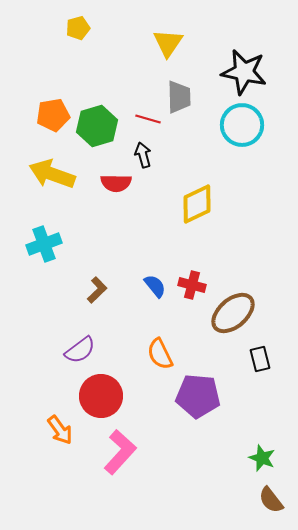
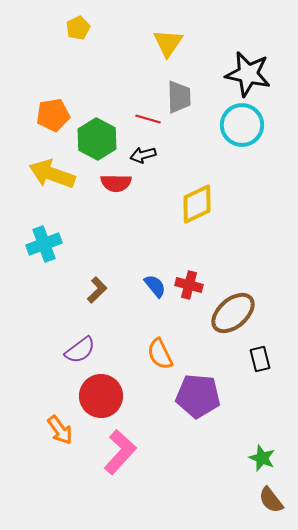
yellow pentagon: rotated 10 degrees counterclockwise
black star: moved 4 px right, 2 px down
green hexagon: moved 13 px down; rotated 15 degrees counterclockwise
black arrow: rotated 90 degrees counterclockwise
red cross: moved 3 px left
